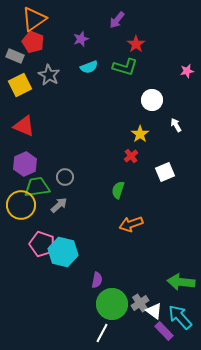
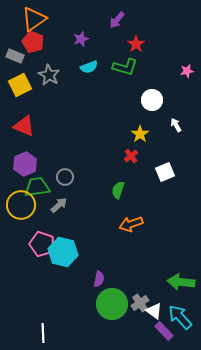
purple semicircle: moved 2 px right, 1 px up
white line: moved 59 px left; rotated 30 degrees counterclockwise
